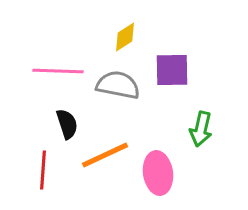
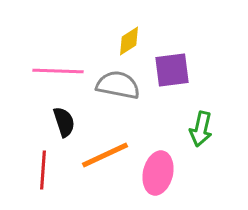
yellow diamond: moved 4 px right, 4 px down
purple square: rotated 6 degrees counterclockwise
black semicircle: moved 3 px left, 2 px up
pink ellipse: rotated 21 degrees clockwise
